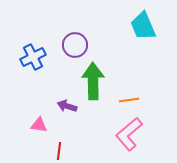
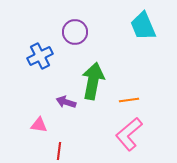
purple circle: moved 13 px up
blue cross: moved 7 px right, 1 px up
green arrow: rotated 12 degrees clockwise
purple arrow: moved 1 px left, 4 px up
